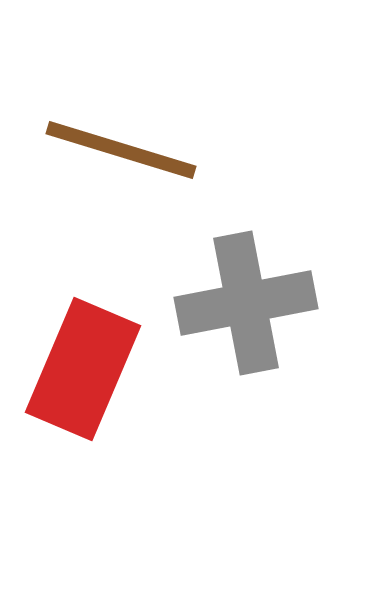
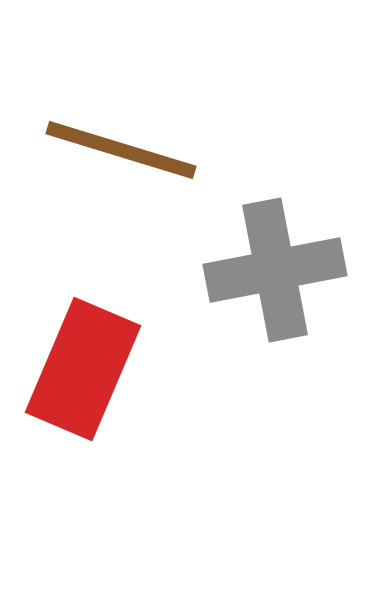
gray cross: moved 29 px right, 33 px up
